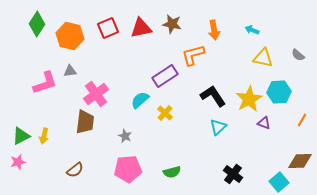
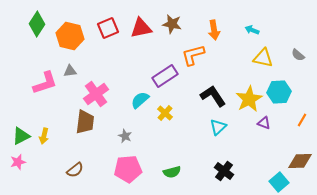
black cross: moved 9 px left, 3 px up
